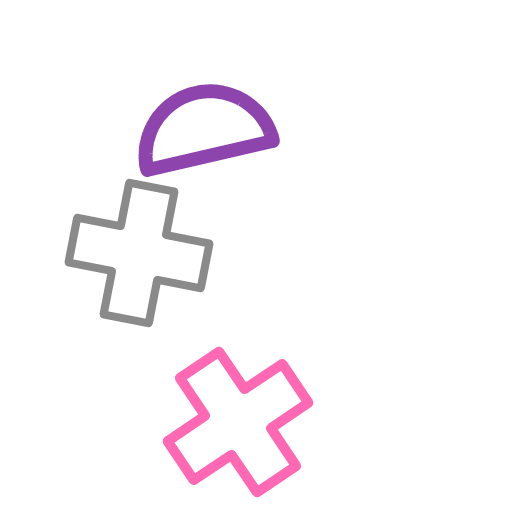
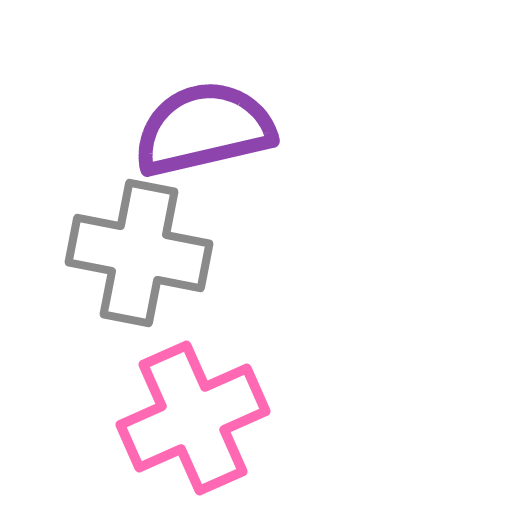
pink cross: moved 45 px left, 4 px up; rotated 10 degrees clockwise
